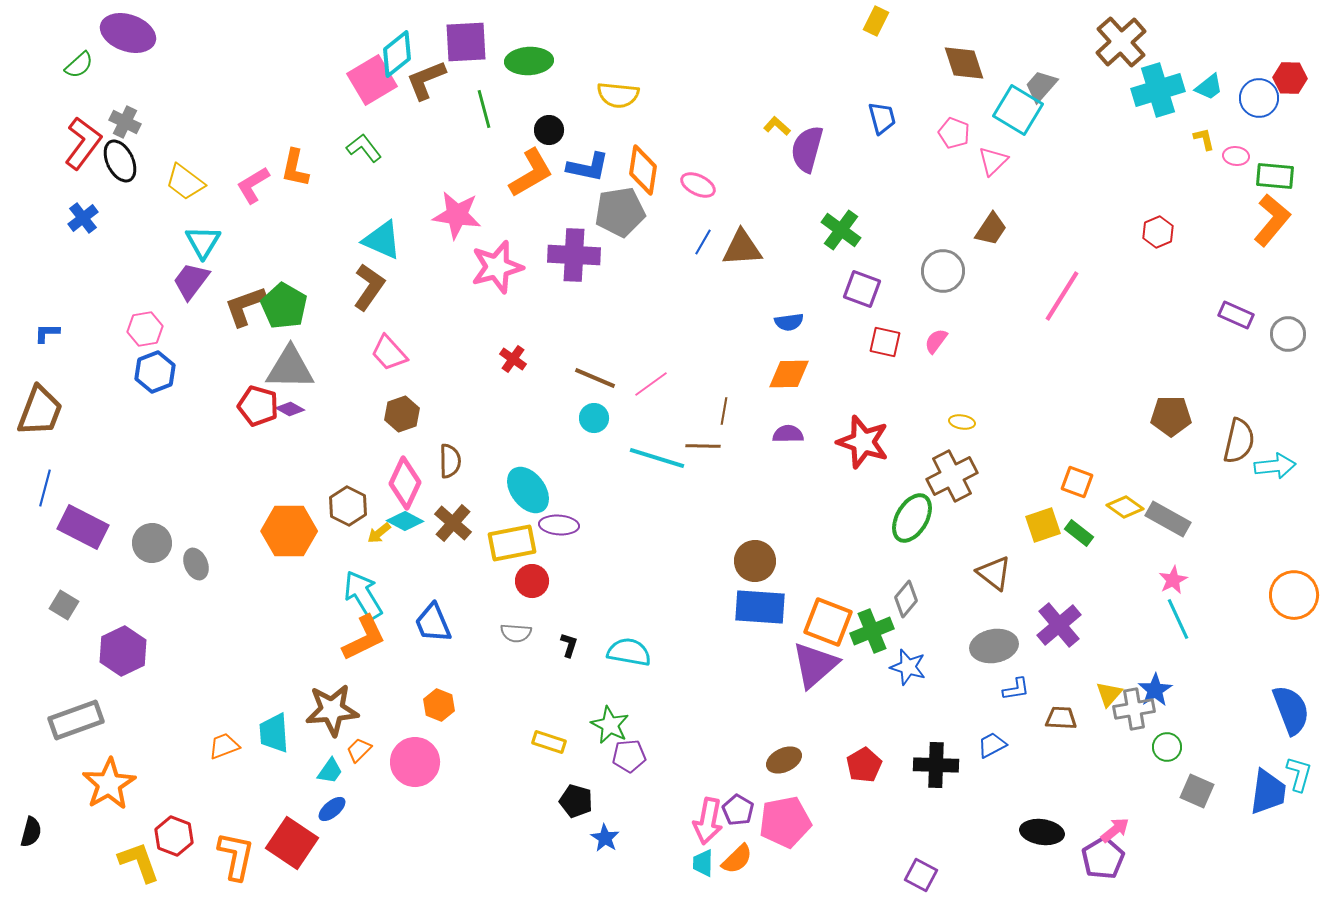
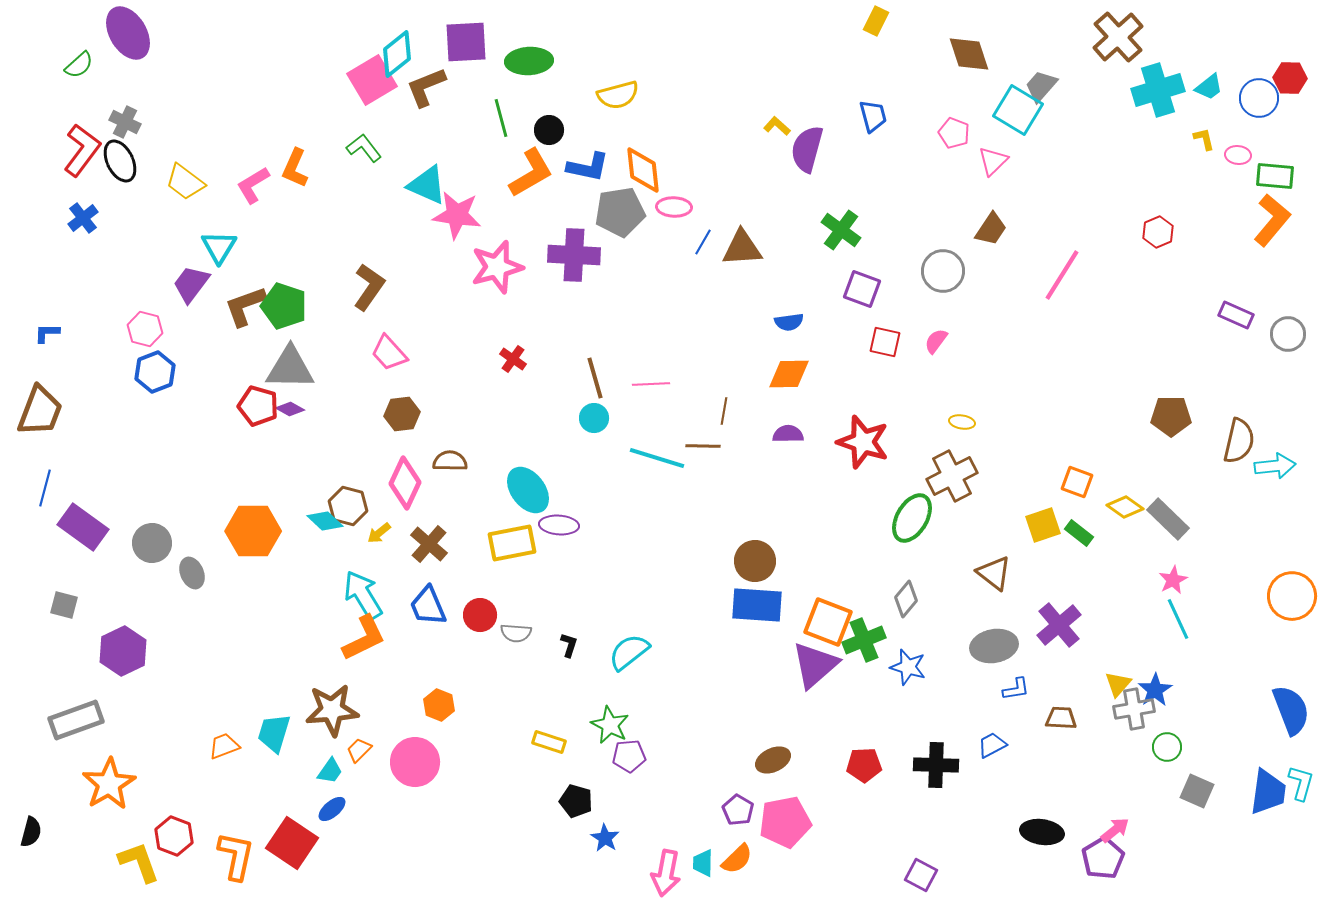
purple ellipse at (128, 33): rotated 40 degrees clockwise
brown cross at (1121, 42): moved 3 px left, 5 px up
brown diamond at (964, 63): moved 5 px right, 9 px up
brown L-shape at (426, 80): moved 7 px down
yellow semicircle at (618, 95): rotated 21 degrees counterclockwise
green line at (484, 109): moved 17 px right, 9 px down
blue trapezoid at (882, 118): moved 9 px left, 2 px up
red L-shape at (83, 143): moved 1 px left, 7 px down
pink ellipse at (1236, 156): moved 2 px right, 1 px up
orange L-shape at (295, 168): rotated 12 degrees clockwise
orange diamond at (643, 170): rotated 15 degrees counterclockwise
pink ellipse at (698, 185): moved 24 px left, 22 px down; rotated 24 degrees counterclockwise
cyan triangle at (382, 240): moved 45 px right, 55 px up
cyan triangle at (203, 242): moved 16 px right, 5 px down
purple trapezoid at (191, 281): moved 3 px down
pink line at (1062, 296): moved 21 px up
green pentagon at (284, 306): rotated 12 degrees counterclockwise
pink hexagon at (145, 329): rotated 24 degrees clockwise
brown line at (595, 378): rotated 51 degrees clockwise
pink line at (651, 384): rotated 33 degrees clockwise
brown hexagon at (402, 414): rotated 12 degrees clockwise
brown semicircle at (450, 461): rotated 88 degrees counterclockwise
brown hexagon at (348, 506): rotated 12 degrees counterclockwise
gray rectangle at (1168, 519): rotated 15 degrees clockwise
cyan diamond at (405, 521): moved 80 px left; rotated 15 degrees clockwise
brown cross at (453, 523): moved 24 px left, 21 px down
purple rectangle at (83, 527): rotated 9 degrees clockwise
orange hexagon at (289, 531): moved 36 px left
gray ellipse at (196, 564): moved 4 px left, 9 px down
red circle at (532, 581): moved 52 px left, 34 px down
orange circle at (1294, 595): moved 2 px left, 1 px down
gray square at (64, 605): rotated 16 degrees counterclockwise
blue rectangle at (760, 607): moved 3 px left, 2 px up
blue trapezoid at (433, 623): moved 5 px left, 17 px up
green cross at (872, 631): moved 8 px left, 9 px down
cyan semicircle at (629, 652): rotated 48 degrees counterclockwise
yellow triangle at (1109, 694): moved 9 px right, 10 px up
cyan trapezoid at (274, 733): rotated 21 degrees clockwise
brown ellipse at (784, 760): moved 11 px left
red pentagon at (864, 765): rotated 28 degrees clockwise
cyan L-shape at (1299, 774): moved 2 px right, 9 px down
pink arrow at (708, 821): moved 42 px left, 52 px down
